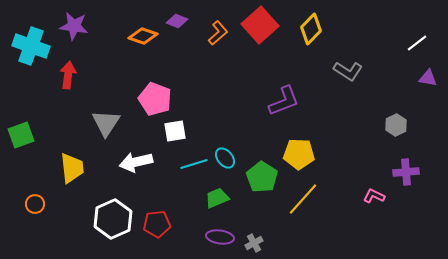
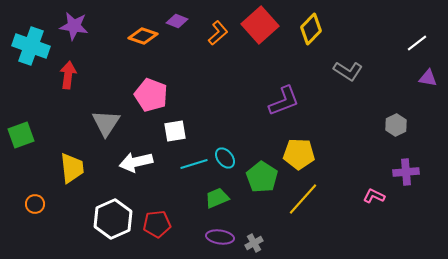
pink pentagon: moved 4 px left, 4 px up
